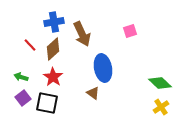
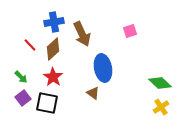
green arrow: rotated 152 degrees counterclockwise
